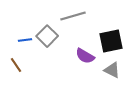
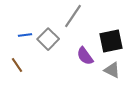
gray line: rotated 40 degrees counterclockwise
gray square: moved 1 px right, 3 px down
blue line: moved 5 px up
purple semicircle: rotated 24 degrees clockwise
brown line: moved 1 px right
